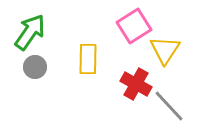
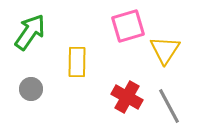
pink square: moved 6 px left; rotated 16 degrees clockwise
yellow rectangle: moved 11 px left, 3 px down
gray circle: moved 4 px left, 22 px down
red cross: moved 9 px left, 13 px down
gray line: rotated 15 degrees clockwise
